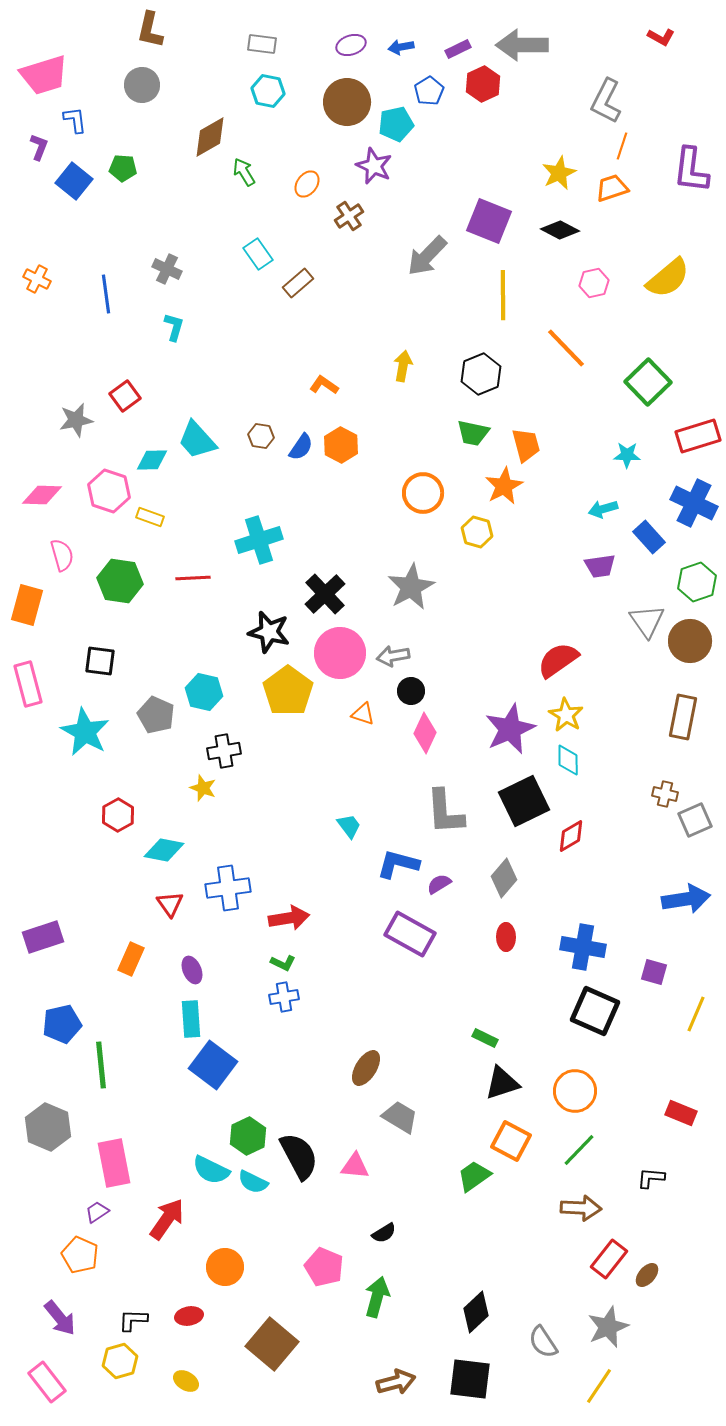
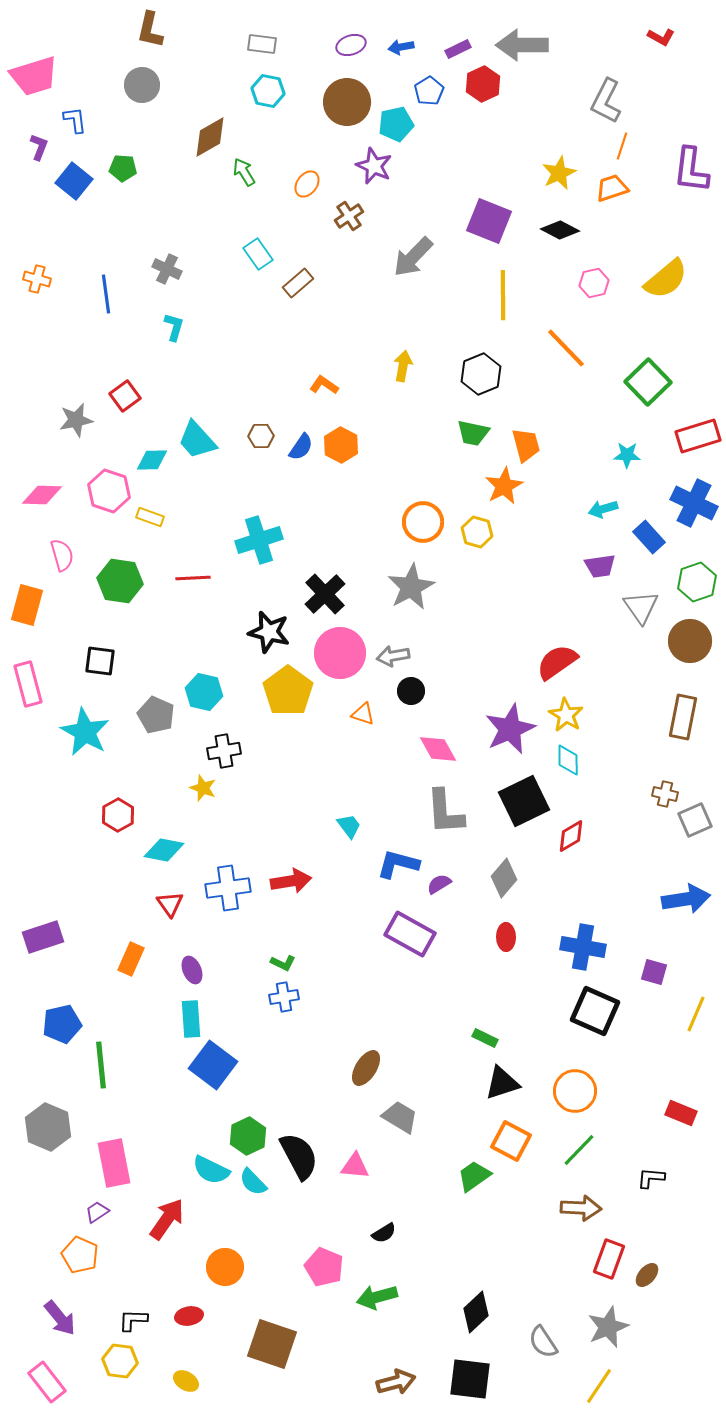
pink trapezoid at (44, 75): moved 10 px left, 1 px down
gray arrow at (427, 256): moved 14 px left, 1 px down
yellow semicircle at (668, 278): moved 2 px left, 1 px down
orange cross at (37, 279): rotated 12 degrees counterclockwise
brown hexagon at (261, 436): rotated 10 degrees counterclockwise
orange circle at (423, 493): moved 29 px down
gray triangle at (647, 621): moved 6 px left, 14 px up
red semicircle at (558, 660): moved 1 px left, 2 px down
pink diamond at (425, 733): moved 13 px right, 16 px down; rotated 54 degrees counterclockwise
red arrow at (289, 918): moved 2 px right, 37 px up
cyan semicircle at (253, 1182): rotated 20 degrees clockwise
red rectangle at (609, 1259): rotated 18 degrees counterclockwise
green arrow at (377, 1297): rotated 120 degrees counterclockwise
brown square at (272, 1344): rotated 21 degrees counterclockwise
yellow hexagon at (120, 1361): rotated 24 degrees clockwise
